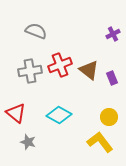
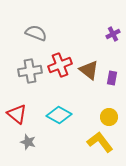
gray semicircle: moved 2 px down
purple rectangle: rotated 32 degrees clockwise
red triangle: moved 1 px right, 1 px down
